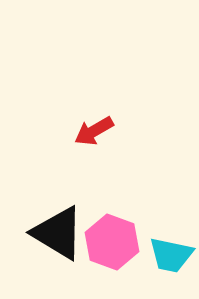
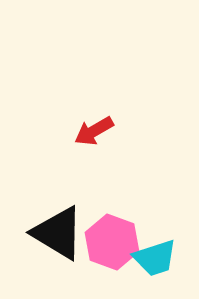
cyan trapezoid: moved 16 px left, 3 px down; rotated 30 degrees counterclockwise
